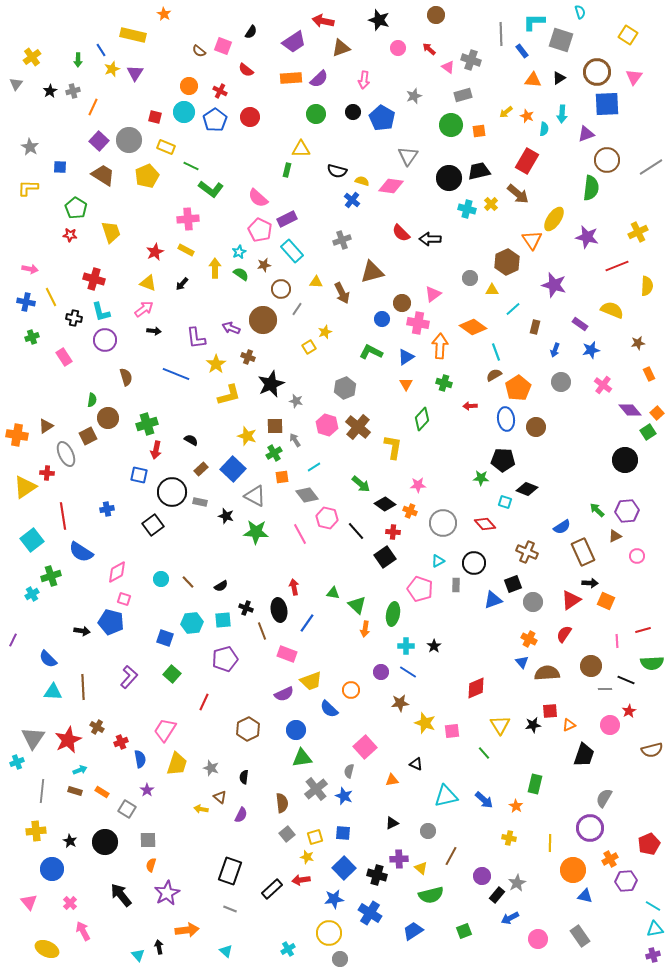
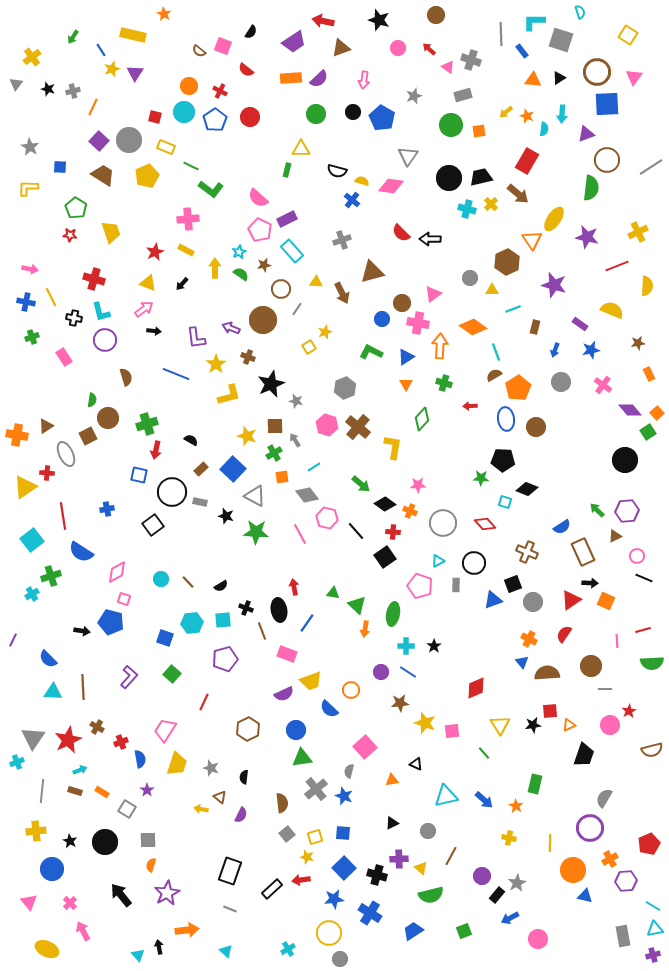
green arrow at (78, 60): moved 5 px left, 23 px up; rotated 32 degrees clockwise
black star at (50, 91): moved 2 px left, 2 px up; rotated 24 degrees counterclockwise
black trapezoid at (479, 171): moved 2 px right, 6 px down
cyan line at (513, 309): rotated 21 degrees clockwise
pink pentagon at (420, 589): moved 3 px up
black line at (626, 680): moved 18 px right, 102 px up
gray rectangle at (580, 936): moved 43 px right; rotated 25 degrees clockwise
